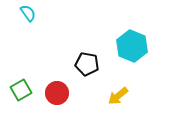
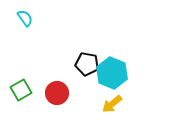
cyan semicircle: moved 3 px left, 5 px down
cyan hexagon: moved 20 px left, 27 px down
yellow arrow: moved 6 px left, 8 px down
